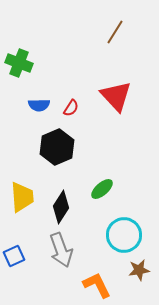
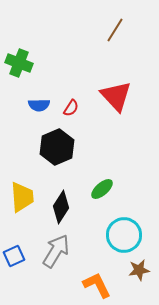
brown line: moved 2 px up
gray arrow: moved 5 px left, 1 px down; rotated 128 degrees counterclockwise
